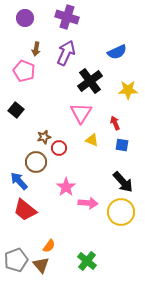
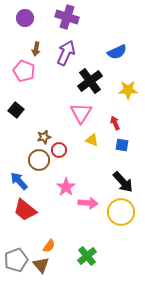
red circle: moved 2 px down
brown circle: moved 3 px right, 2 px up
green cross: moved 5 px up; rotated 12 degrees clockwise
